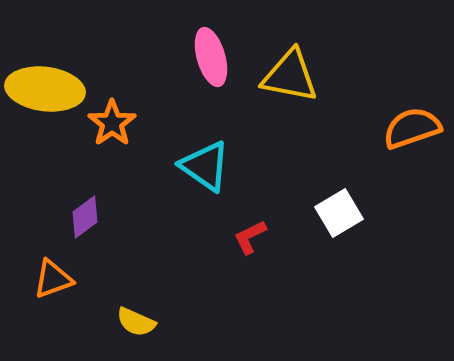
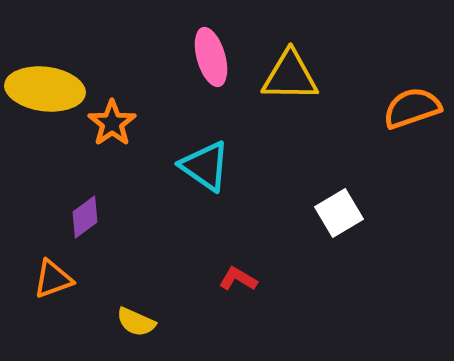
yellow triangle: rotated 10 degrees counterclockwise
orange semicircle: moved 20 px up
red L-shape: moved 12 px left, 42 px down; rotated 57 degrees clockwise
